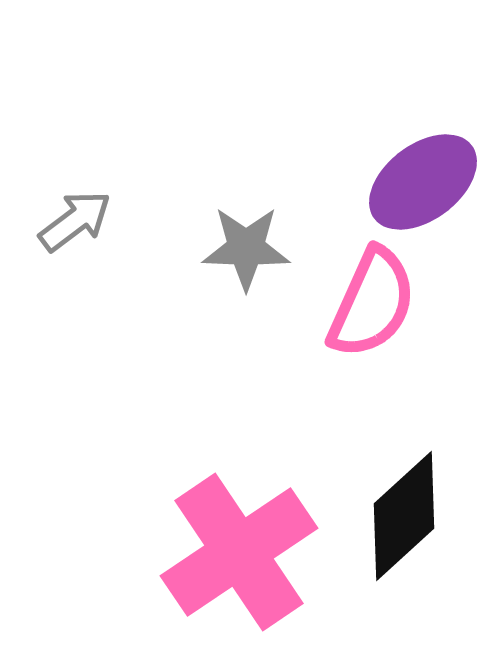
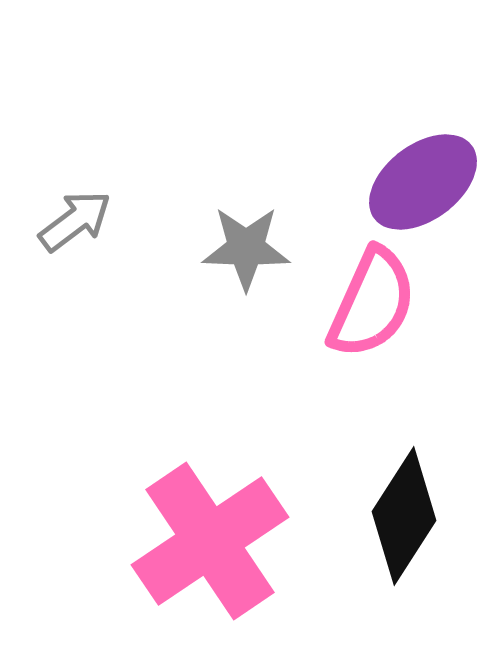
black diamond: rotated 15 degrees counterclockwise
pink cross: moved 29 px left, 11 px up
